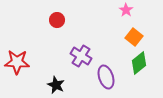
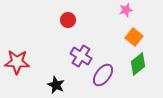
pink star: rotated 24 degrees clockwise
red circle: moved 11 px right
green diamond: moved 1 px left, 1 px down
purple ellipse: moved 3 px left, 2 px up; rotated 55 degrees clockwise
